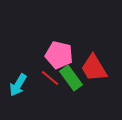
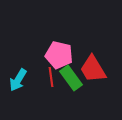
red trapezoid: moved 1 px left, 1 px down
red line: moved 1 px right, 1 px up; rotated 42 degrees clockwise
cyan arrow: moved 5 px up
